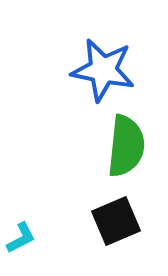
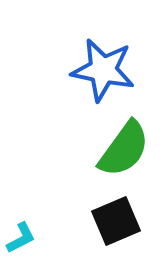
green semicircle: moved 2 px left, 3 px down; rotated 30 degrees clockwise
